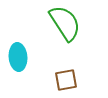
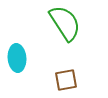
cyan ellipse: moved 1 px left, 1 px down
